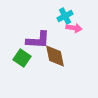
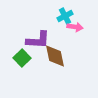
pink arrow: moved 1 px right, 1 px up
green square: rotated 12 degrees clockwise
